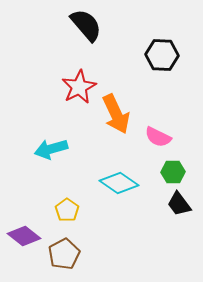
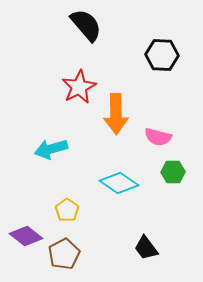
orange arrow: rotated 24 degrees clockwise
pink semicircle: rotated 12 degrees counterclockwise
black trapezoid: moved 33 px left, 44 px down
purple diamond: moved 2 px right
